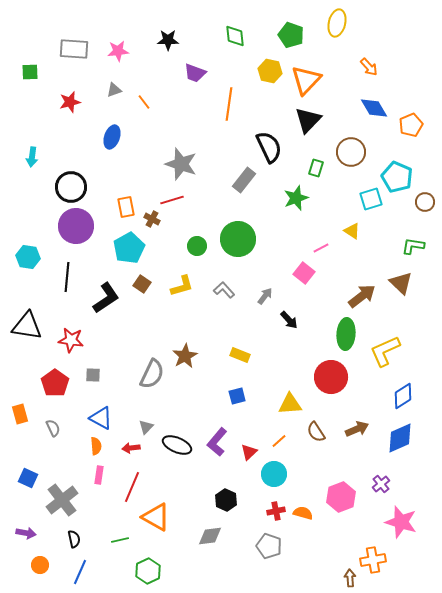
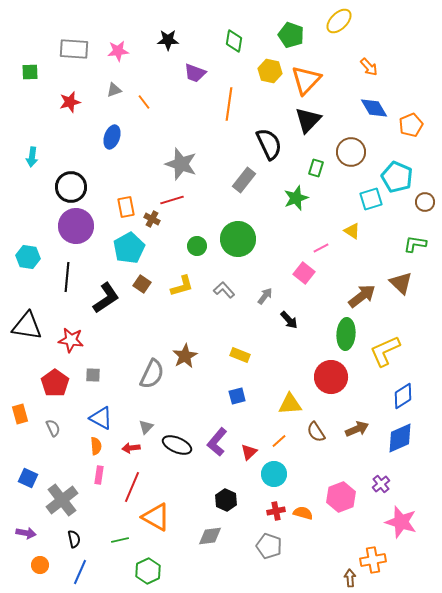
yellow ellipse at (337, 23): moved 2 px right, 2 px up; rotated 32 degrees clockwise
green diamond at (235, 36): moved 1 px left, 5 px down; rotated 15 degrees clockwise
black semicircle at (269, 147): moved 3 px up
green L-shape at (413, 246): moved 2 px right, 2 px up
